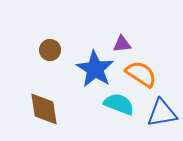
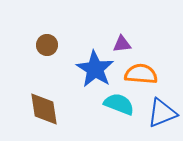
brown circle: moved 3 px left, 5 px up
orange semicircle: rotated 28 degrees counterclockwise
blue triangle: rotated 12 degrees counterclockwise
